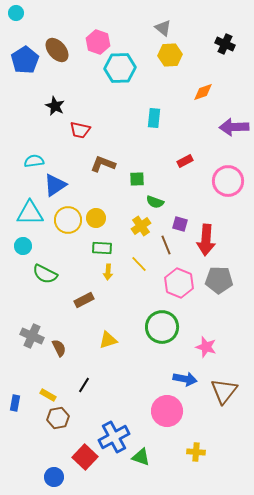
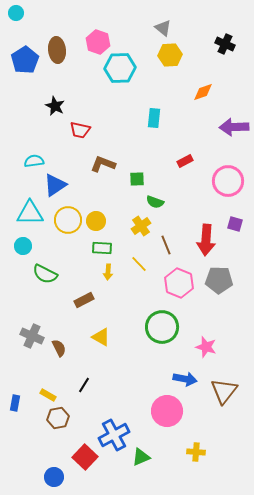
brown ellipse at (57, 50): rotated 35 degrees clockwise
yellow circle at (96, 218): moved 3 px down
purple square at (180, 224): moved 55 px right
yellow triangle at (108, 340): moved 7 px left, 3 px up; rotated 48 degrees clockwise
blue cross at (114, 437): moved 2 px up
green triangle at (141, 457): rotated 42 degrees counterclockwise
